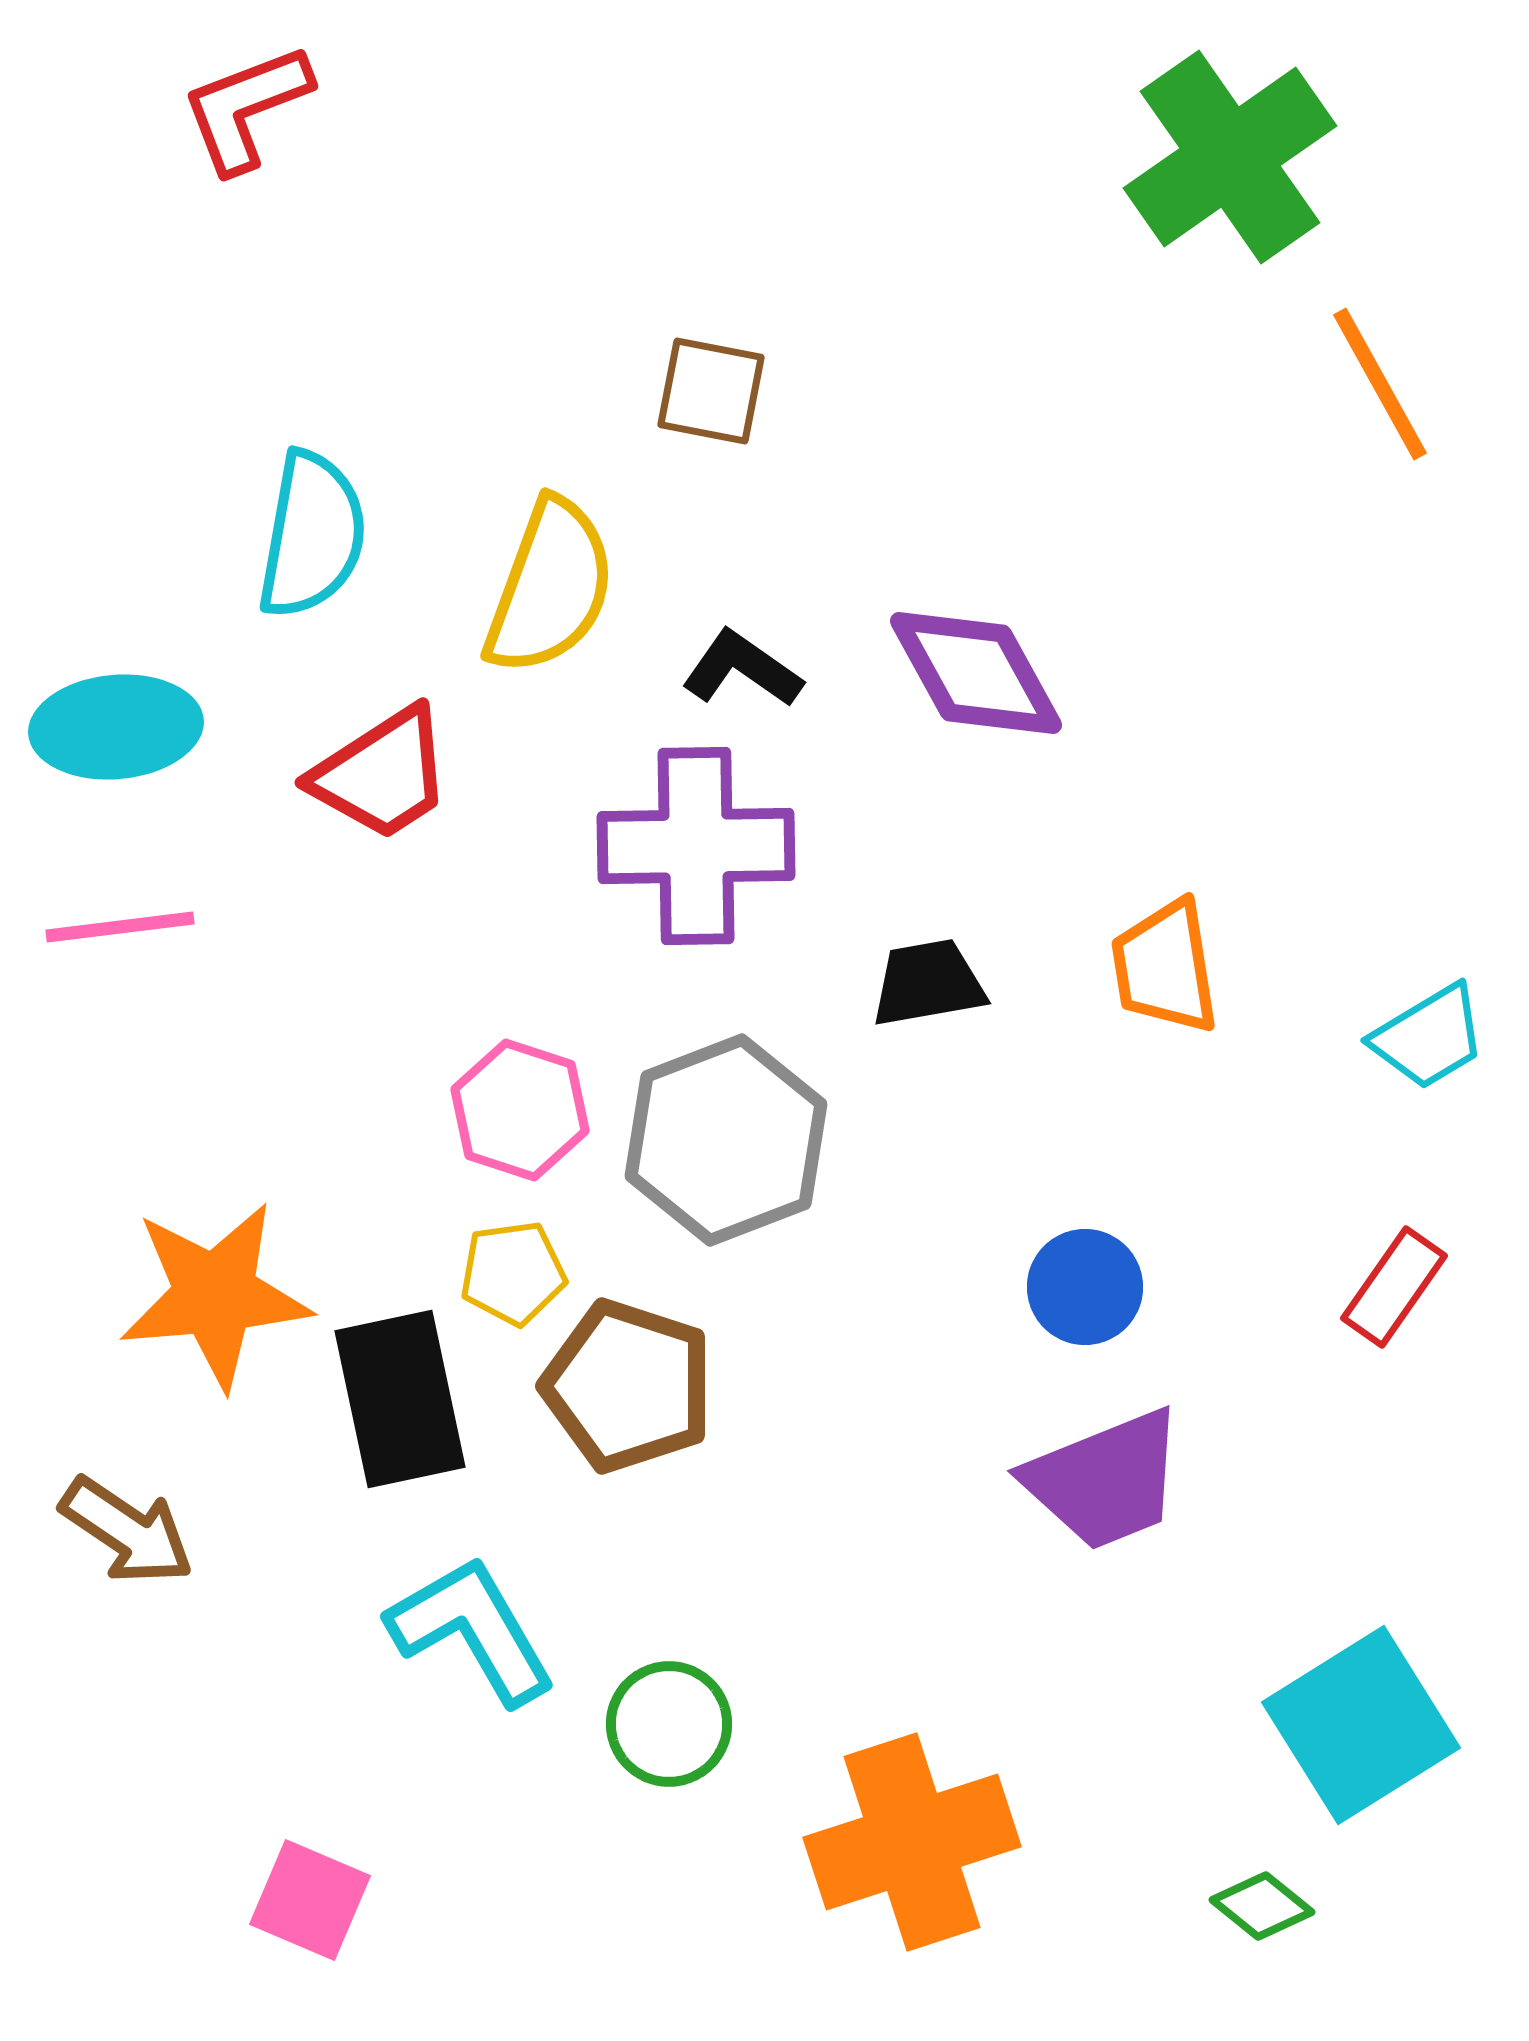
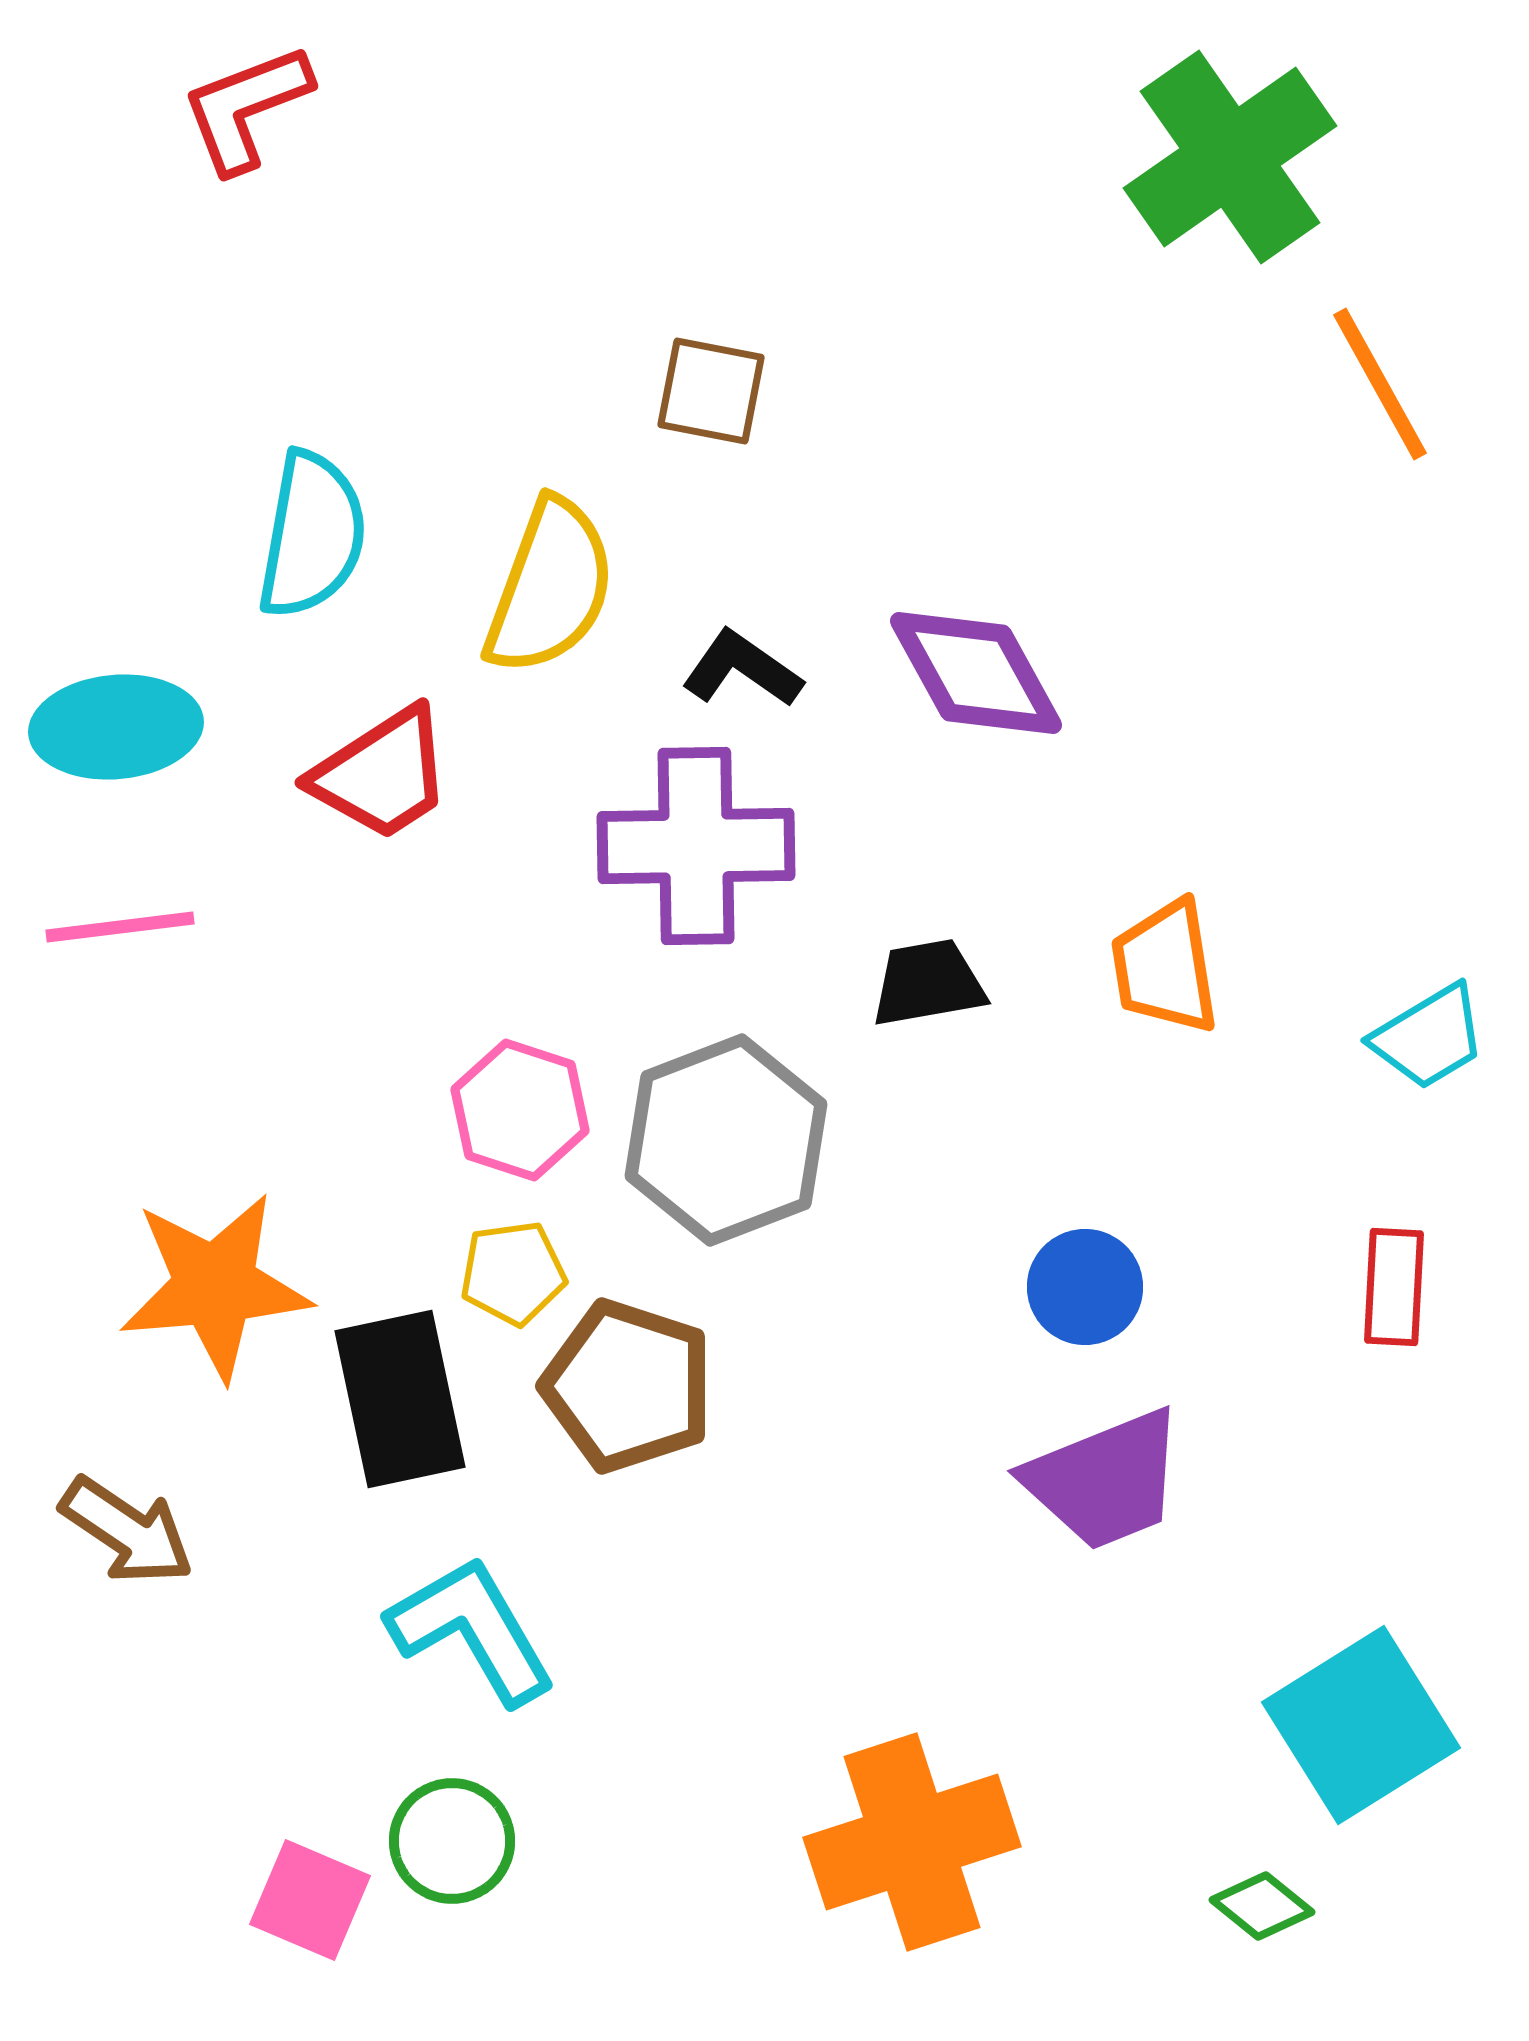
red rectangle: rotated 32 degrees counterclockwise
orange star: moved 9 px up
green circle: moved 217 px left, 117 px down
